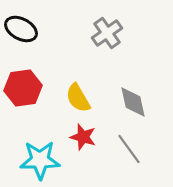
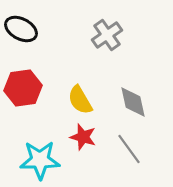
gray cross: moved 2 px down
yellow semicircle: moved 2 px right, 2 px down
